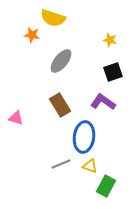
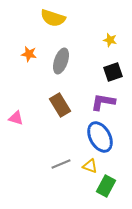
orange star: moved 3 px left, 19 px down
gray ellipse: rotated 20 degrees counterclockwise
purple L-shape: rotated 25 degrees counterclockwise
blue ellipse: moved 16 px right; rotated 36 degrees counterclockwise
